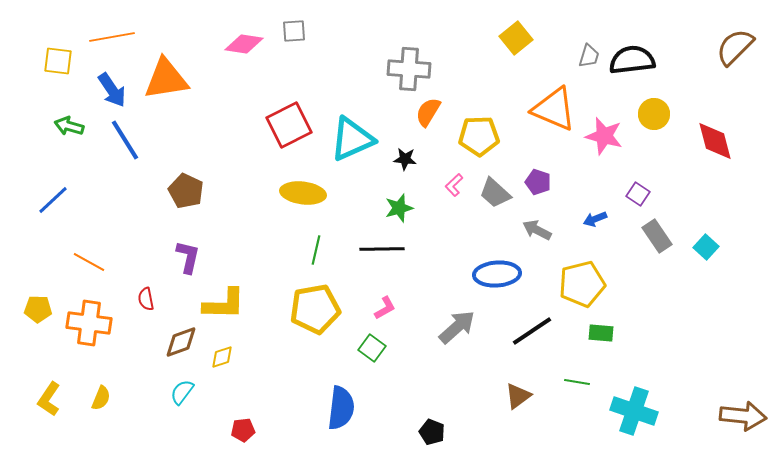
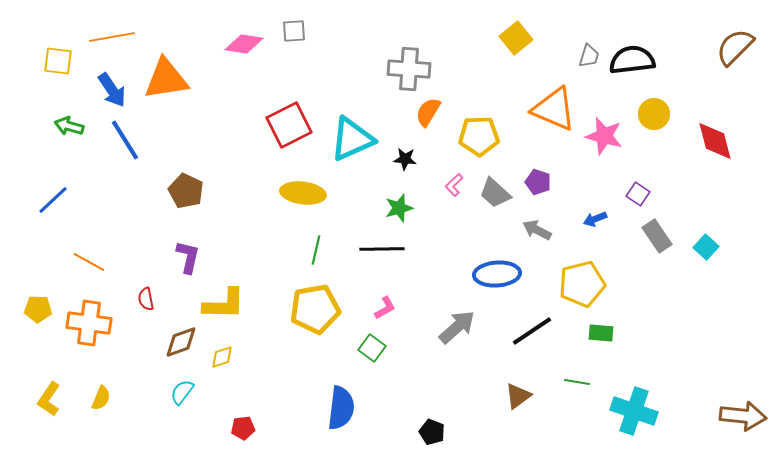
red pentagon at (243, 430): moved 2 px up
